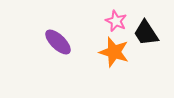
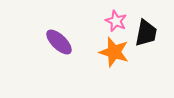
black trapezoid: rotated 136 degrees counterclockwise
purple ellipse: moved 1 px right
